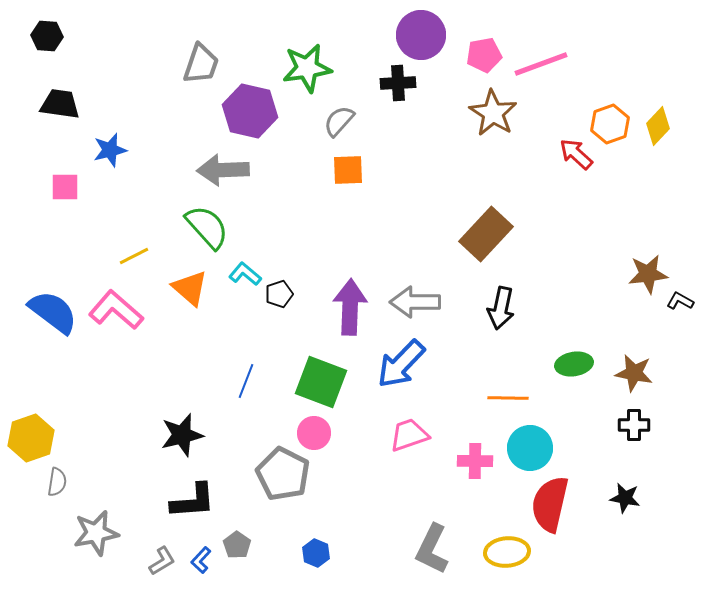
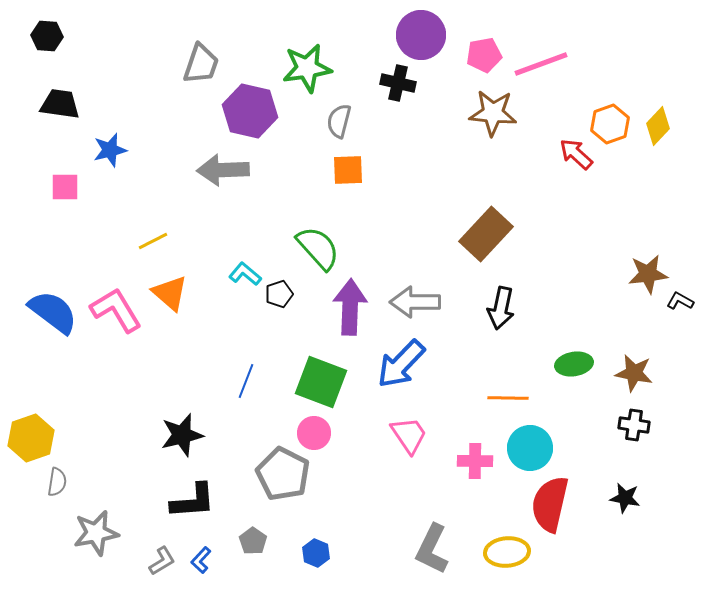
black cross at (398, 83): rotated 16 degrees clockwise
brown star at (493, 113): rotated 27 degrees counterclockwise
gray semicircle at (339, 121): rotated 28 degrees counterclockwise
green semicircle at (207, 227): moved 111 px right, 21 px down
yellow line at (134, 256): moved 19 px right, 15 px up
orange triangle at (190, 288): moved 20 px left, 5 px down
pink L-shape at (116, 310): rotated 18 degrees clockwise
black cross at (634, 425): rotated 8 degrees clockwise
pink trapezoid at (409, 435): rotated 75 degrees clockwise
gray pentagon at (237, 545): moved 16 px right, 4 px up
